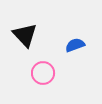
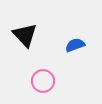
pink circle: moved 8 px down
